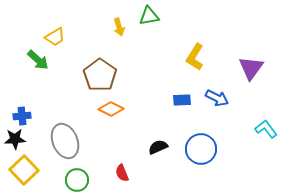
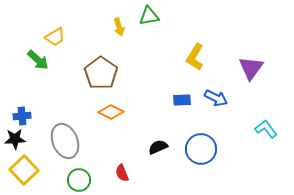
brown pentagon: moved 1 px right, 2 px up
blue arrow: moved 1 px left
orange diamond: moved 3 px down
green circle: moved 2 px right
